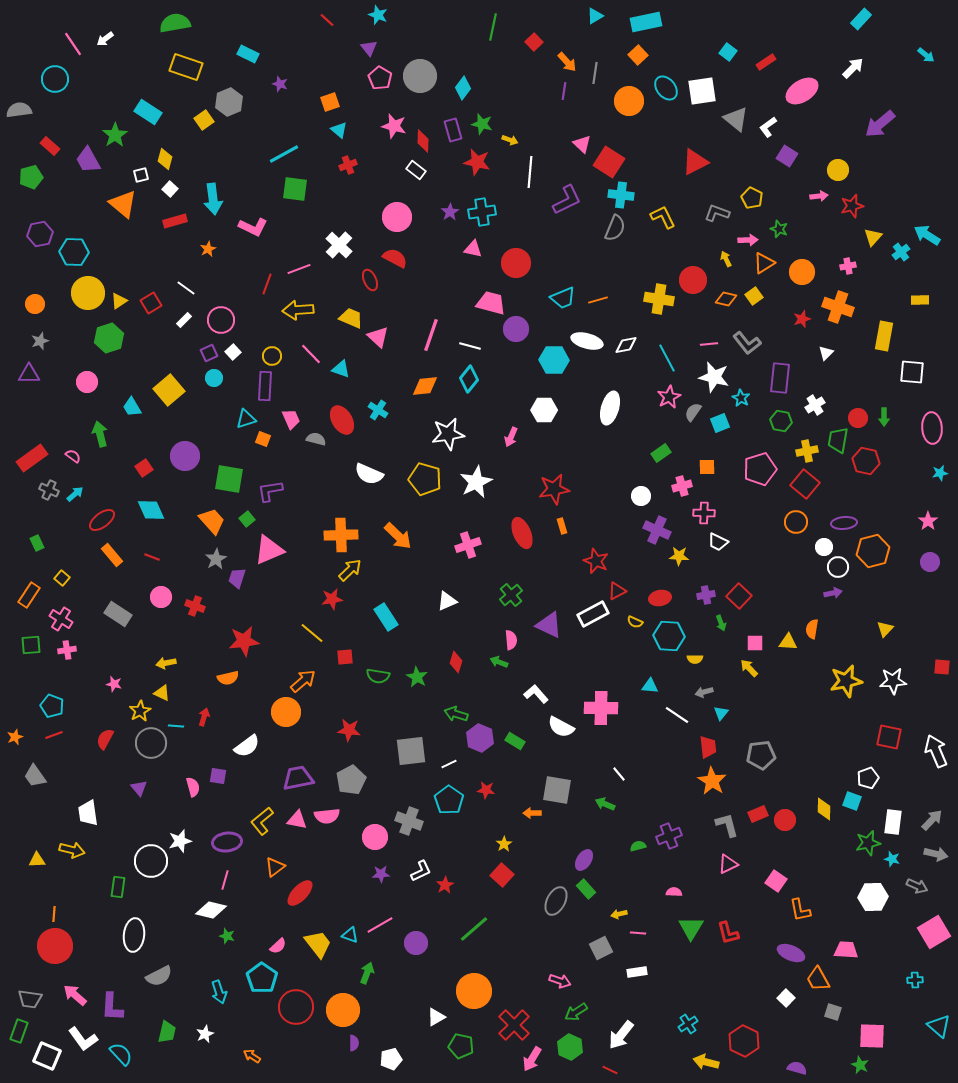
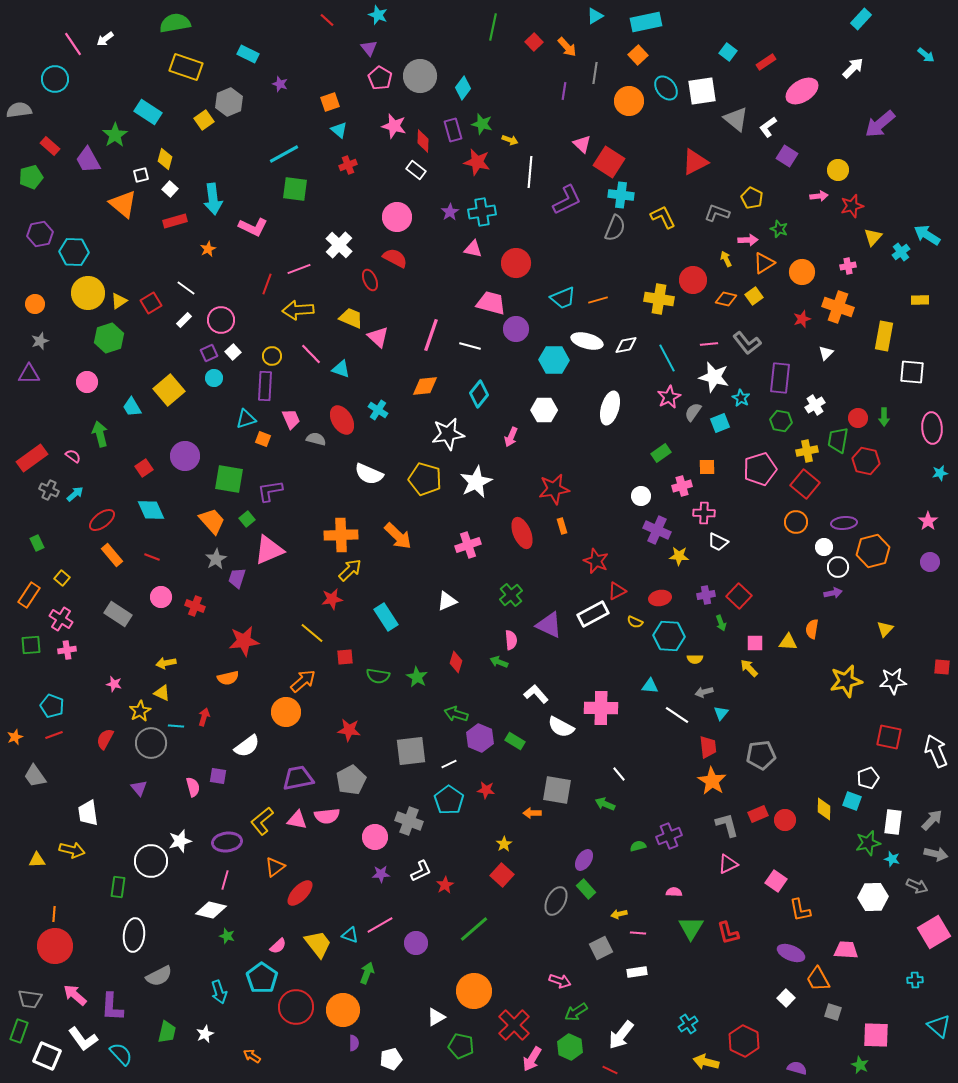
orange arrow at (567, 62): moved 15 px up
cyan diamond at (469, 379): moved 10 px right, 15 px down
pink square at (872, 1036): moved 4 px right, 1 px up
